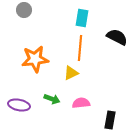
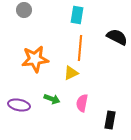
cyan rectangle: moved 5 px left, 3 px up
pink semicircle: moved 1 px right; rotated 72 degrees counterclockwise
